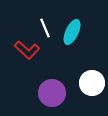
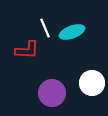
cyan ellipse: rotated 45 degrees clockwise
red L-shape: rotated 40 degrees counterclockwise
